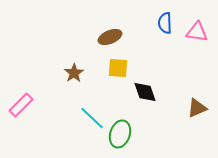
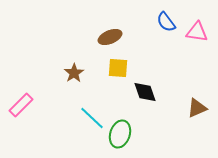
blue semicircle: moved 1 px right, 1 px up; rotated 35 degrees counterclockwise
